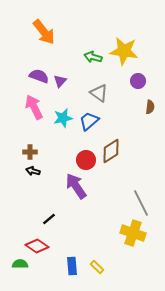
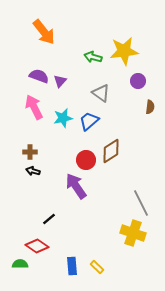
yellow star: rotated 16 degrees counterclockwise
gray triangle: moved 2 px right
